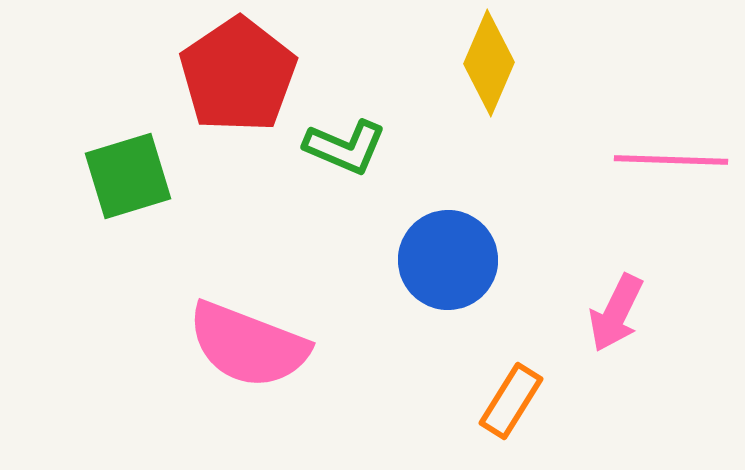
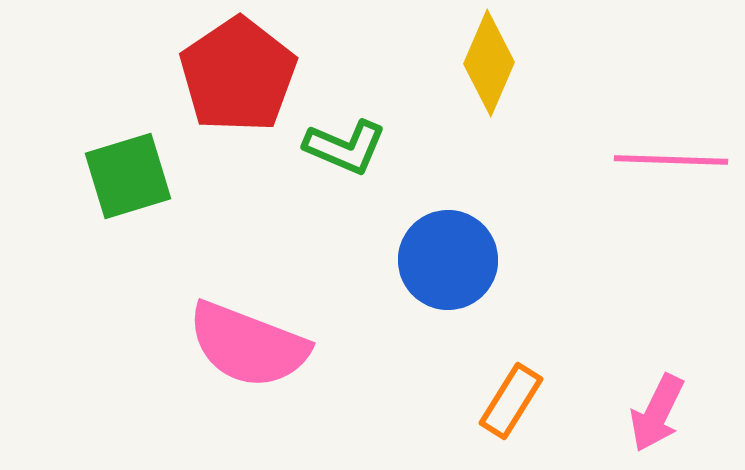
pink arrow: moved 41 px right, 100 px down
